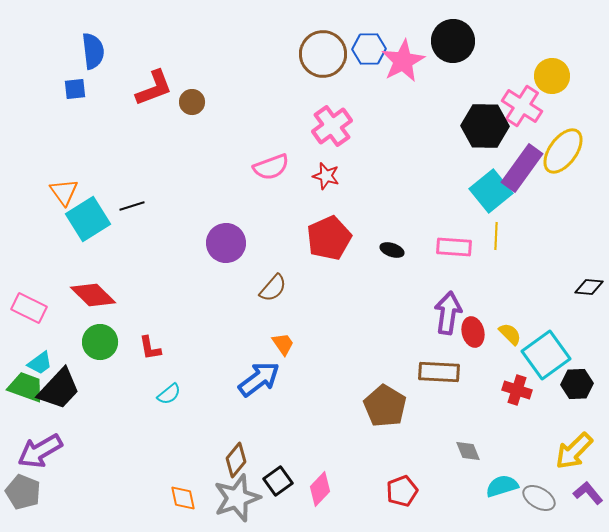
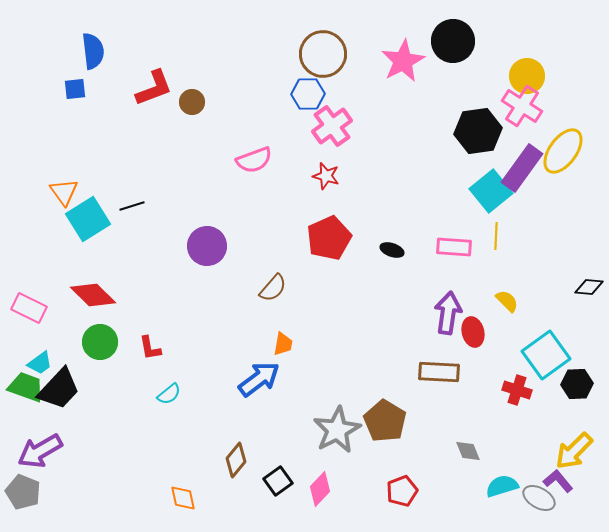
blue hexagon at (369, 49): moved 61 px left, 45 px down
yellow circle at (552, 76): moved 25 px left
black hexagon at (485, 126): moved 7 px left, 5 px down; rotated 9 degrees counterclockwise
pink semicircle at (271, 167): moved 17 px left, 7 px up
purple circle at (226, 243): moved 19 px left, 3 px down
yellow semicircle at (510, 334): moved 3 px left, 33 px up
orange trapezoid at (283, 344): rotated 45 degrees clockwise
brown pentagon at (385, 406): moved 15 px down
purple L-shape at (588, 493): moved 30 px left, 12 px up
gray star at (237, 498): moved 100 px right, 68 px up; rotated 9 degrees counterclockwise
